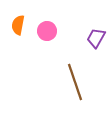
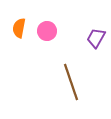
orange semicircle: moved 1 px right, 3 px down
brown line: moved 4 px left
